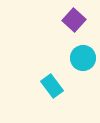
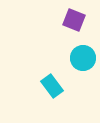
purple square: rotated 20 degrees counterclockwise
